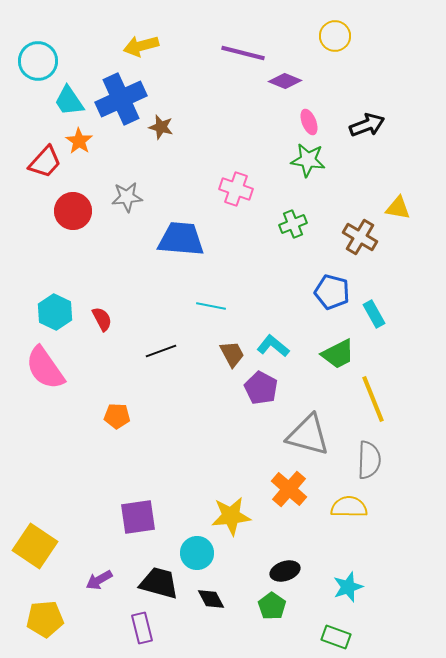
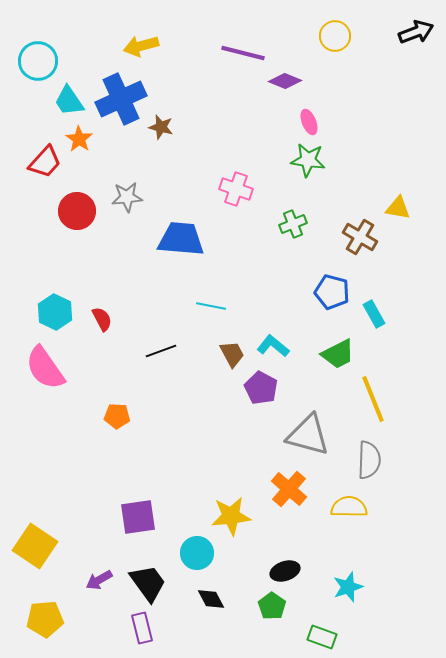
black arrow at (367, 125): moved 49 px right, 93 px up
orange star at (79, 141): moved 2 px up
red circle at (73, 211): moved 4 px right
black trapezoid at (159, 583): moved 11 px left; rotated 39 degrees clockwise
green rectangle at (336, 637): moved 14 px left
